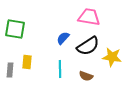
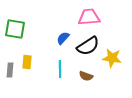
pink trapezoid: rotated 15 degrees counterclockwise
yellow star: moved 1 px down
